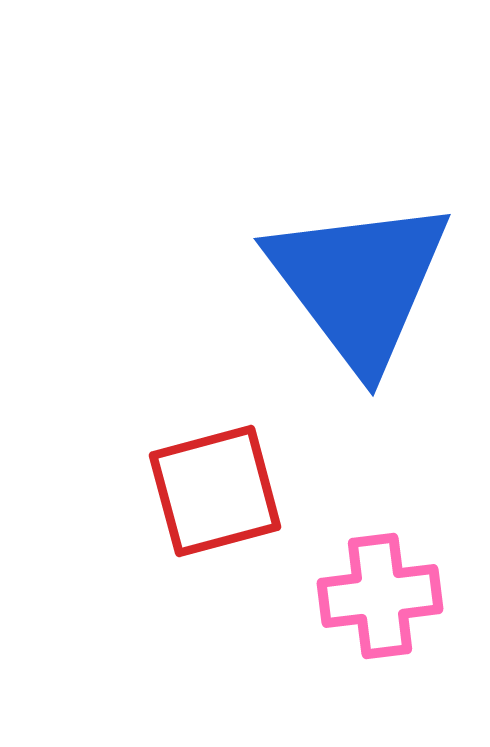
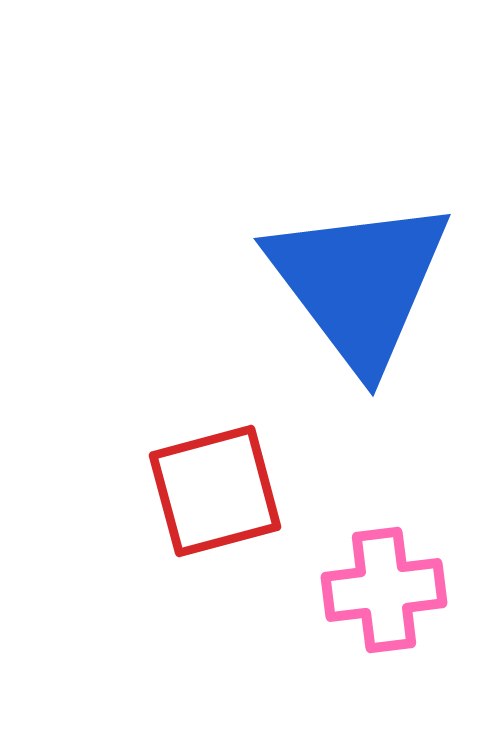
pink cross: moved 4 px right, 6 px up
